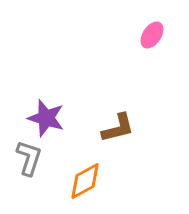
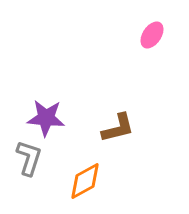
purple star: rotated 12 degrees counterclockwise
